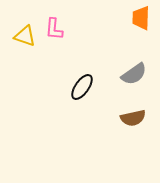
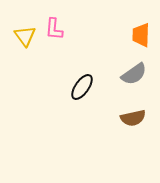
orange trapezoid: moved 17 px down
yellow triangle: rotated 35 degrees clockwise
